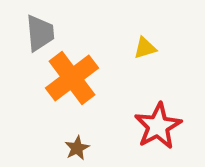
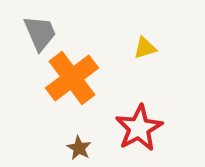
gray trapezoid: rotated 18 degrees counterclockwise
red star: moved 19 px left, 2 px down
brown star: moved 2 px right; rotated 15 degrees counterclockwise
